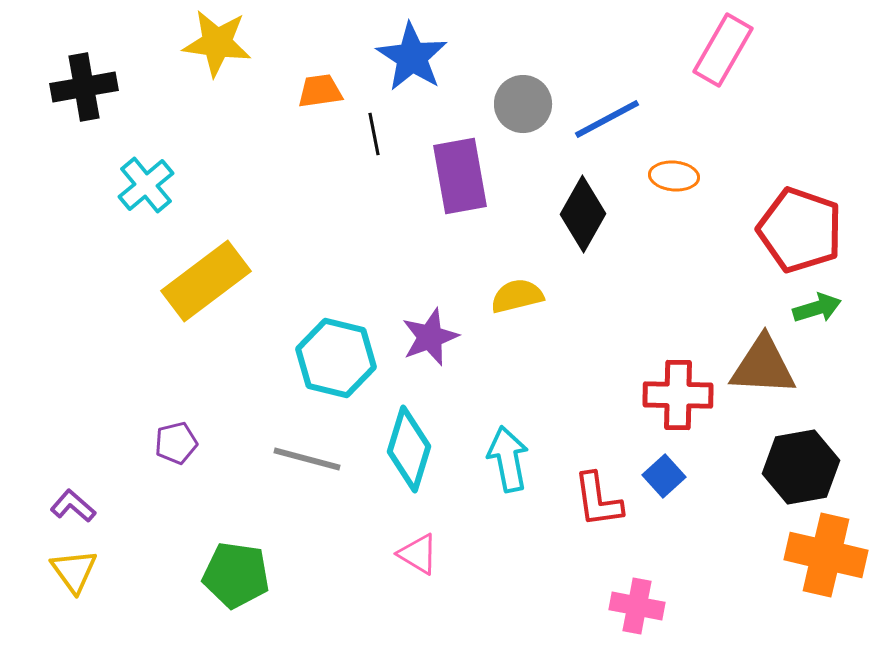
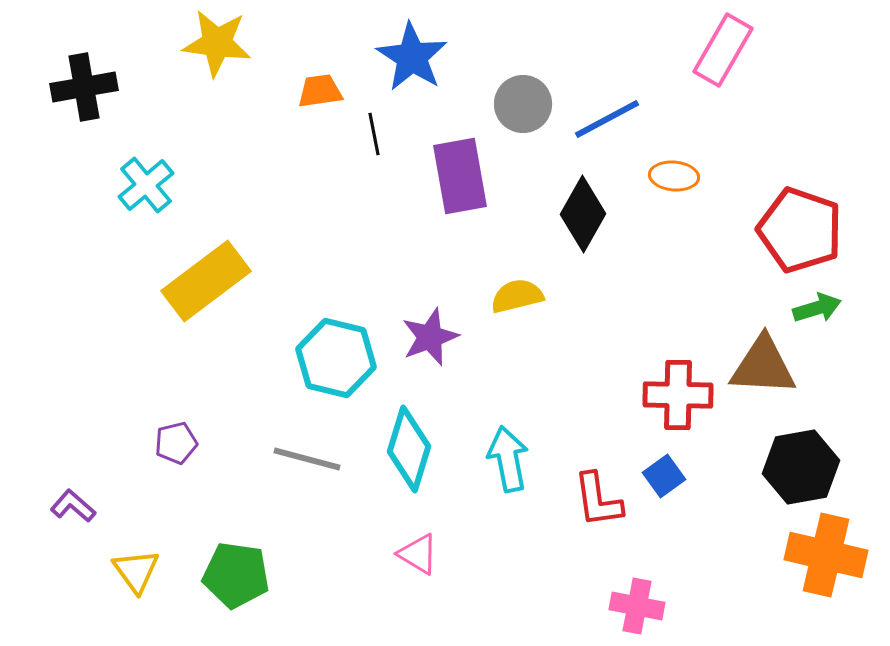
blue square: rotated 6 degrees clockwise
yellow triangle: moved 62 px right
